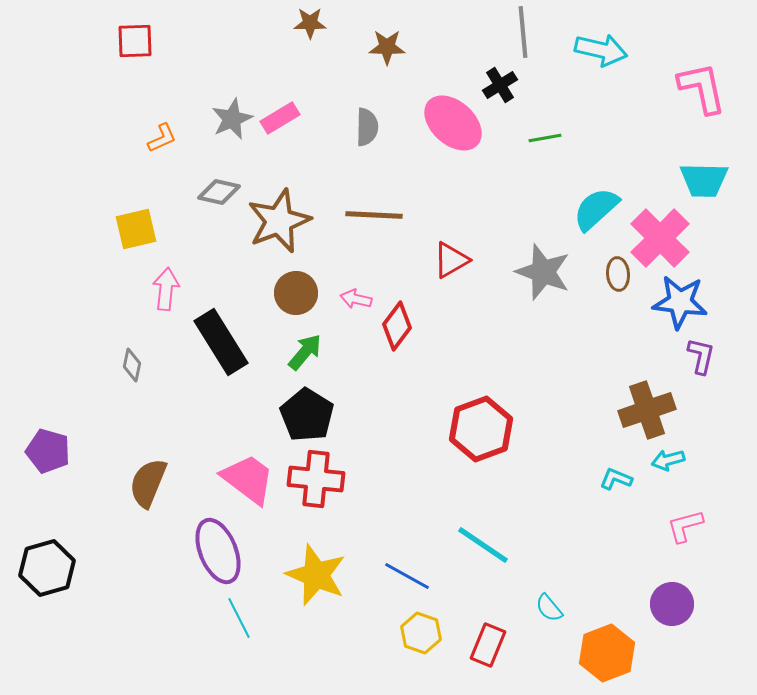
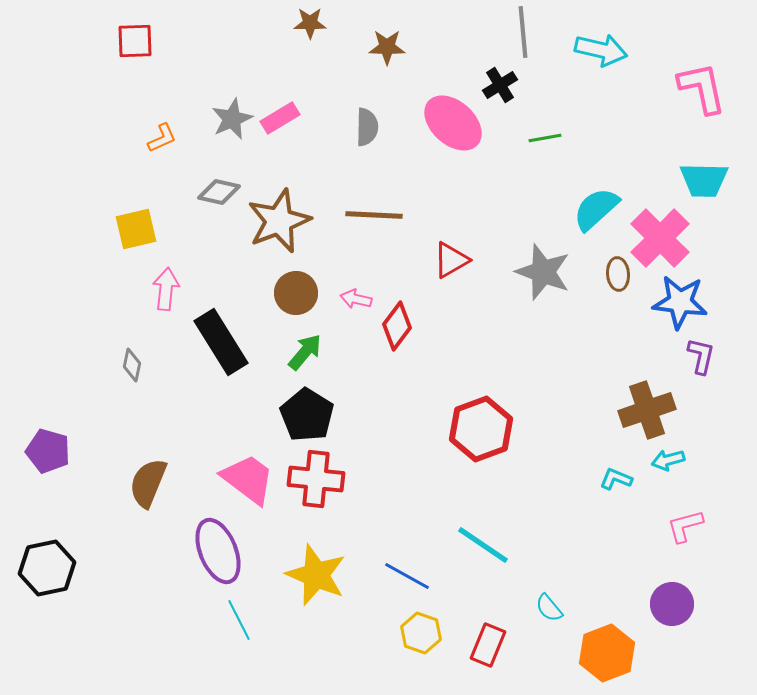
black hexagon at (47, 568): rotated 4 degrees clockwise
cyan line at (239, 618): moved 2 px down
